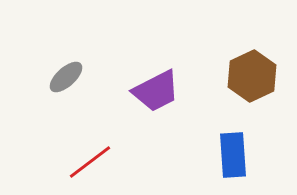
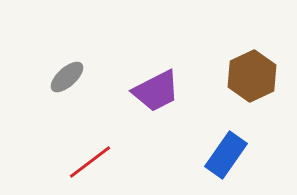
gray ellipse: moved 1 px right
blue rectangle: moved 7 px left; rotated 39 degrees clockwise
